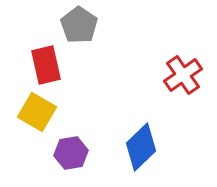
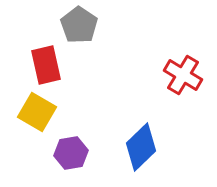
red cross: rotated 24 degrees counterclockwise
